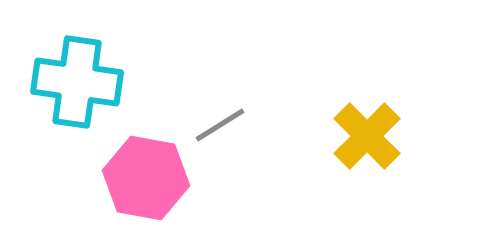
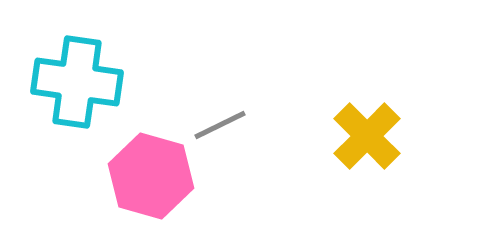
gray line: rotated 6 degrees clockwise
pink hexagon: moved 5 px right, 2 px up; rotated 6 degrees clockwise
